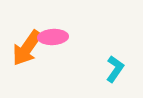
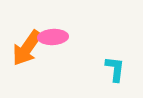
cyan L-shape: rotated 28 degrees counterclockwise
